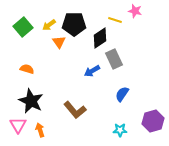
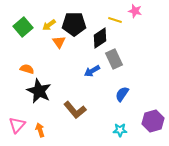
black star: moved 8 px right, 10 px up
pink triangle: moved 1 px left; rotated 12 degrees clockwise
